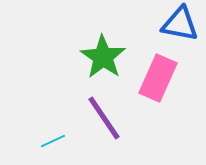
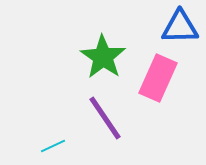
blue triangle: moved 3 px down; rotated 12 degrees counterclockwise
purple line: moved 1 px right
cyan line: moved 5 px down
